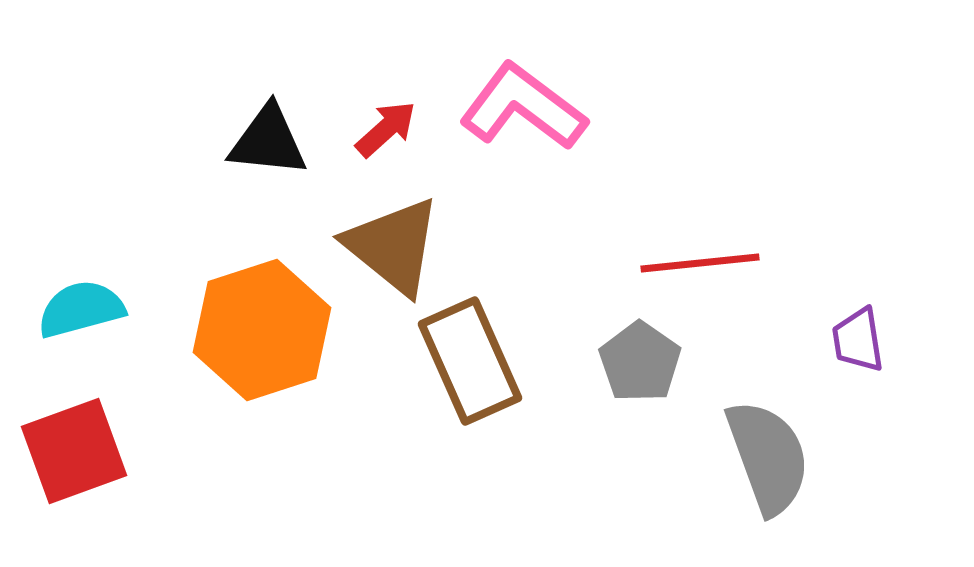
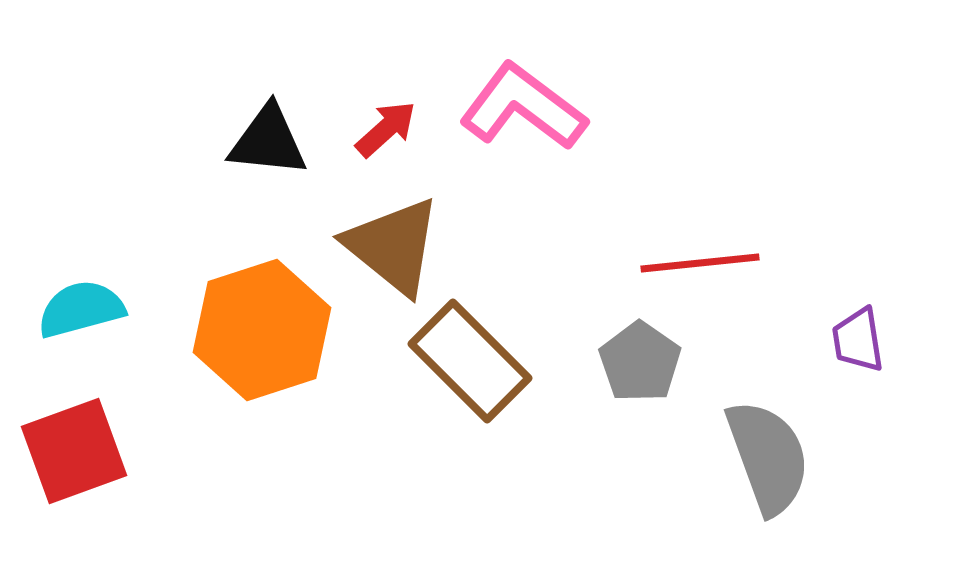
brown rectangle: rotated 21 degrees counterclockwise
